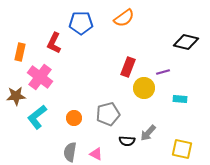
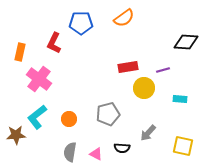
black diamond: rotated 10 degrees counterclockwise
red rectangle: rotated 60 degrees clockwise
purple line: moved 2 px up
pink cross: moved 1 px left, 2 px down
brown star: moved 39 px down
orange circle: moved 5 px left, 1 px down
black semicircle: moved 5 px left, 7 px down
yellow square: moved 1 px right, 3 px up
